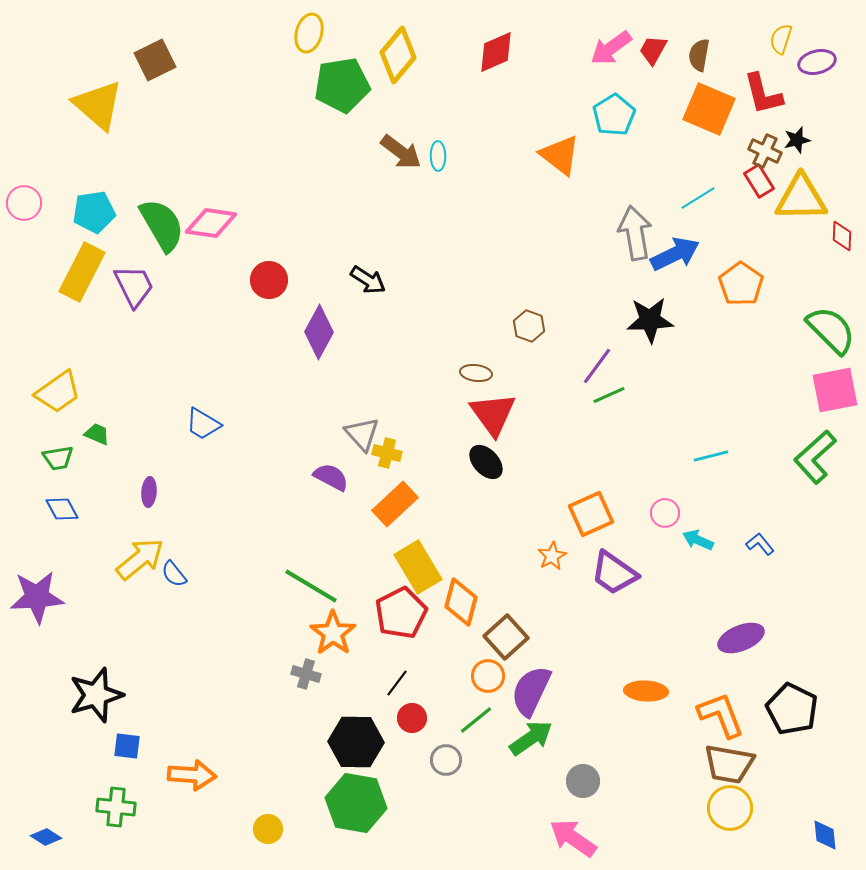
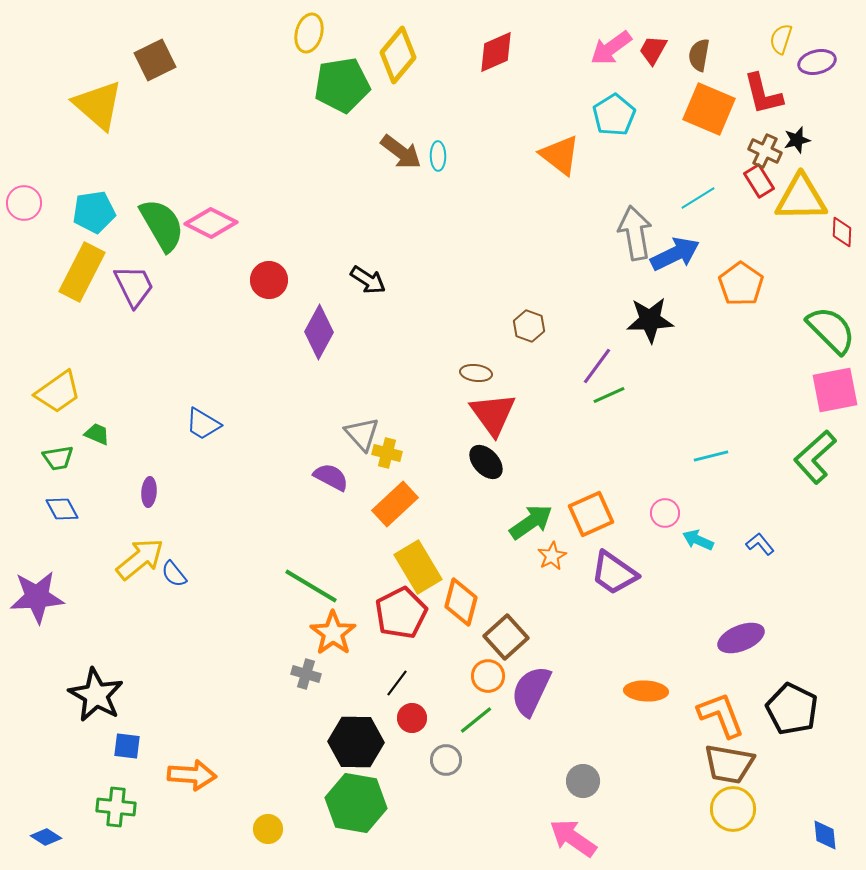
pink diamond at (211, 223): rotated 18 degrees clockwise
red diamond at (842, 236): moved 4 px up
black star at (96, 695): rotated 26 degrees counterclockwise
green arrow at (531, 738): moved 216 px up
yellow circle at (730, 808): moved 3 px right, 1 px down
